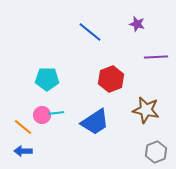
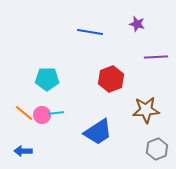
blue line: rotated 30 degrees counterclockwise
brown star: rotated 16 degrees counterclockwise
blue trapezoid: moved 3 px right, 10 px down
orange line: moved 1 px right, 14 px up
gray hexagon: moved 1 px right, 3 px up
